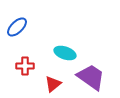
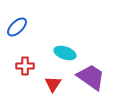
red triangle: rotated 18 degrees counterclockwise
